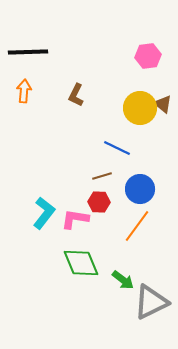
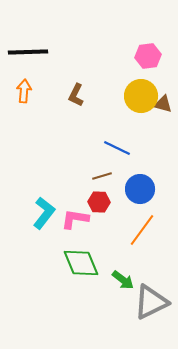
brown triangle: rotated 24 degrees counterclockwise
yellow circle: moved 1 px right, 12 px up
orange line: moved 5 px right, 4 px down
